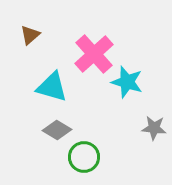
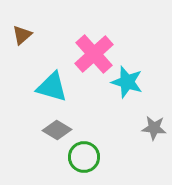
brown triangle: moved 8 px left
